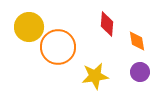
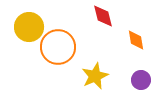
red diamond: moved 4 px left, 8 px up; rotated 20 degrees counterclockwise
orange diamond: moved 1 px left, 1 px up
purple circle: moved 1 px right, 8 px down
yellow star: rotated 16 degrees counterclockwise
